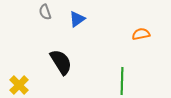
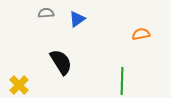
gray semicircle: moved 1 px right, 1 px down; rotated 105 degrees clockwise
